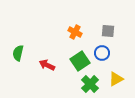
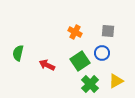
yellow triangle: moved 2 px down
